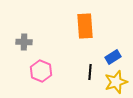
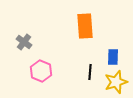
gray cross: rotated 35 degrees clockwise
blue rectangle: rotated 56 degrees counterclockwise
